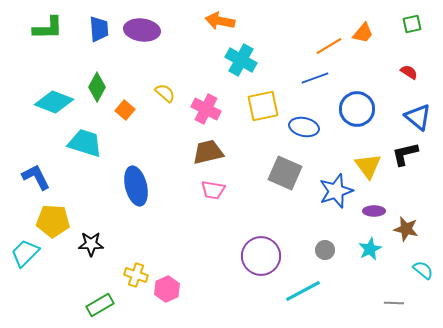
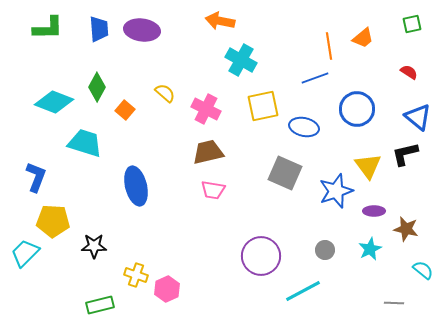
orange trapezoid at (363, 33): moved 5 px down; rotated 10 degrees clockwise
orange line at (329, 46): rotated 68 degrees counterclockwise
blue L-shape at (36, 177): rotated 48 degrees clockwise
black star at (91, 244): moved 3 px right, 2 px down
green rectangle at (100, 305): rotated 16 degrees clockwise
